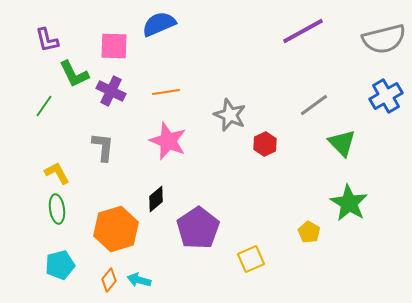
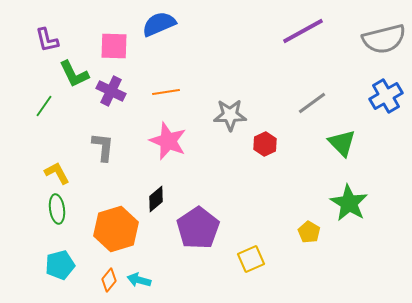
gray line: moved 2 px left, 2 px up
gray star: rotated 24 degrees counterclockwise
